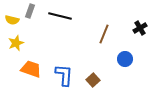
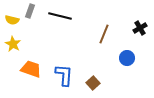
yellow star: moved 3 px left, 1 px down; rotated 21 degrees counterclockwise
blue circle: moved 2 px right, 1 px up
brown square: moved 3 px down
